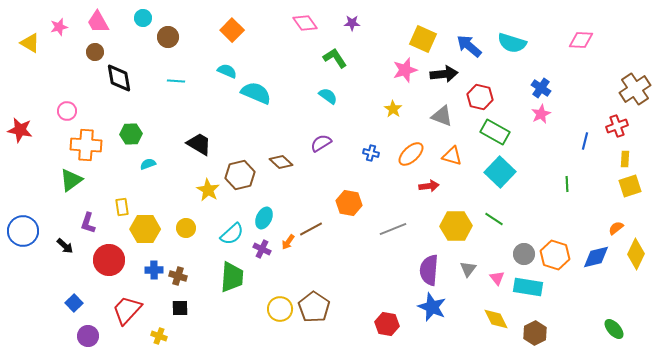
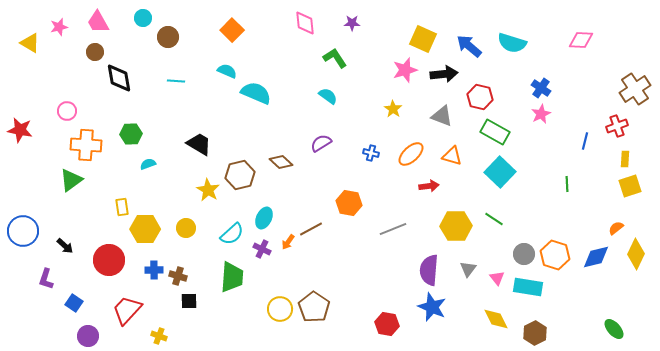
pink diamond at (305, 23): rotated 30 degrees clockwise
purple L-shape at (88, 223): moved 42 px left, 56 px down
blue square at (74, 303): rotated 12 degrees counterclockwise
black square at (180, 308): moved 9 px right, 7 px up
